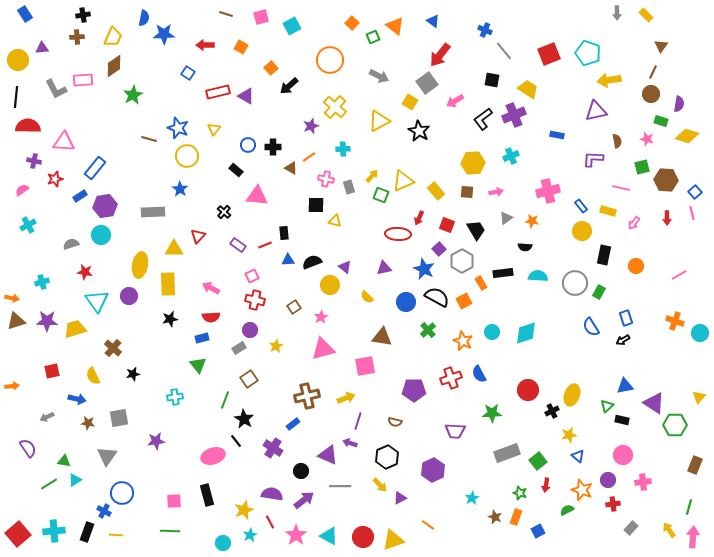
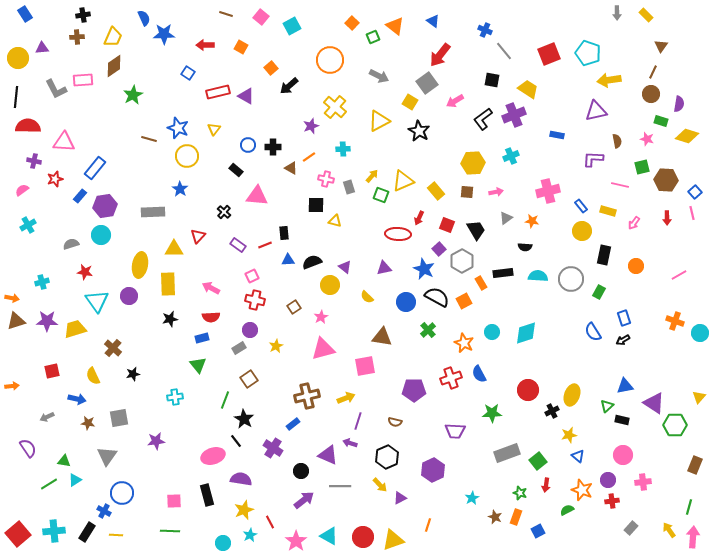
pink square at (261, 17): rotated 35 degrees counterclockwise
blue semicircle at (144, 18): rotated 35 degrees counterclockwise
yellow circle at (18, 60): moved 2 px up
pink line at (621, 188): moved 1 px left, 3 px up
blue rectangle at (80, 196): rotated 16 degrees counterclockwise
gray circle at (575, 283): moved 4 px left, 4 px up
blue rectangle at (626, 318): moved 2 px left
blue semicircle at (591, 327): moved 2 px right, 5 px down
orange star at (463, 341): moved 1 px right, 2 px down
purple semicircle at (272, 494): moved 31 px left, 15 px up
red cross at (613, 504): moved 1 px left, 3 px up
orange line at (428, 525): rotated 72 degrees clockwise
black rectangle at (87, 532): rotated 12 degrees clockwise
pink star at (296, 535): moved 6 px down
